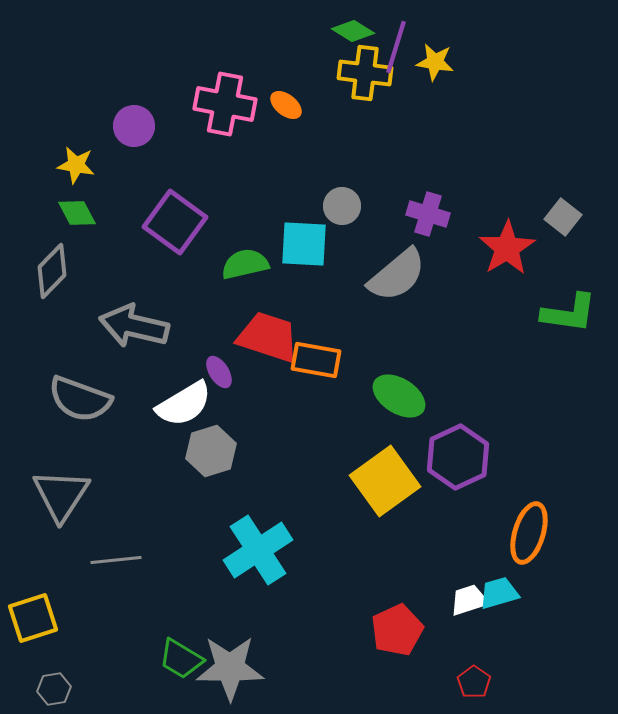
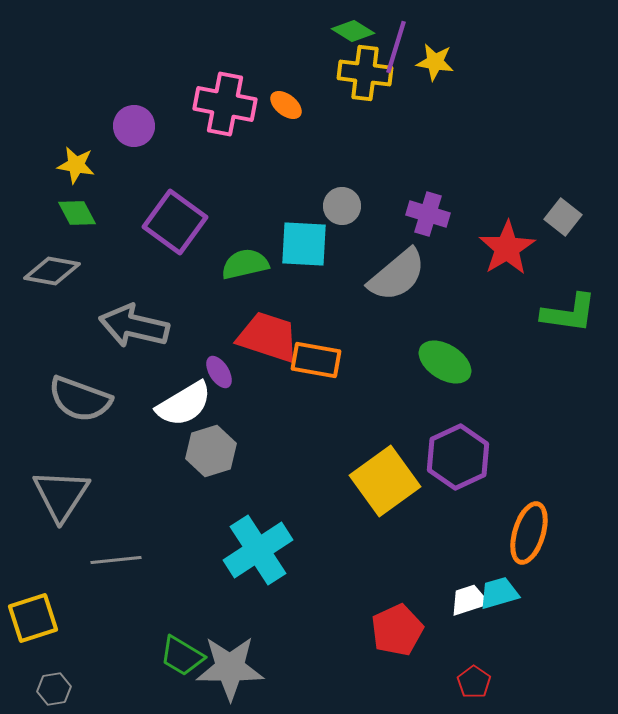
gray diamond at (52, 271): rotated 56 degrees clockwise
green ellipse at (399, 396): moved 46 px right, 34 px up
green trapezoid at (181, 659): moved 1 px right, 3 px up
